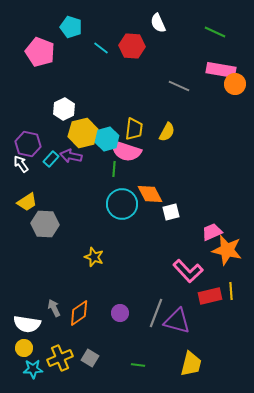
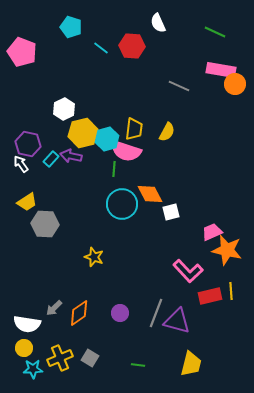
pink pentagon at (40, 52): moved 18 px left
gray arrow at (54, 308): rotated 108 degrees counterclockwise
